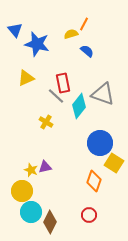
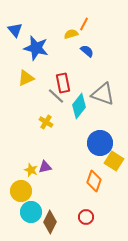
blue star: moved 1 px left, 4 px down
yellow square: moved 2 px up
yellow circle: moved 1 px left
red circle: moved 3 px left, 2 px down
